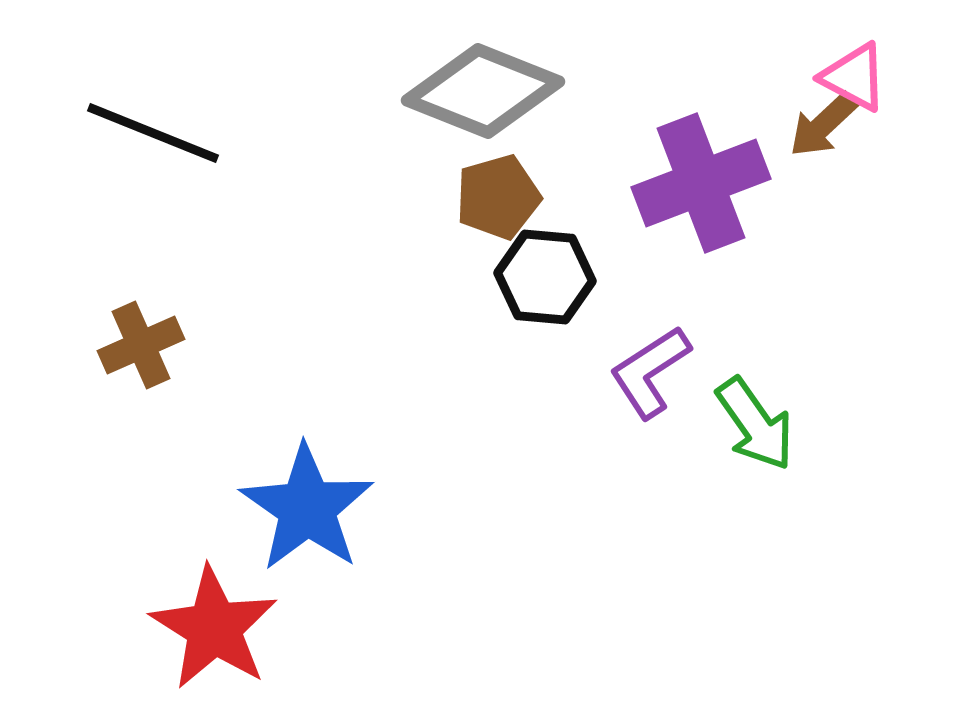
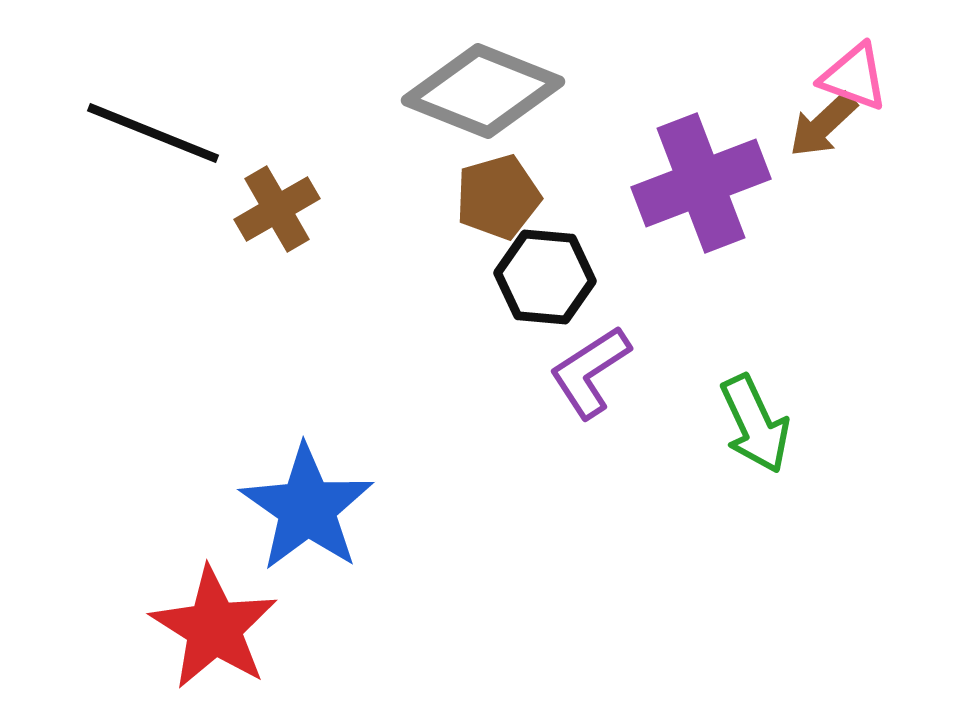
pink triangle: rotated 8 degrees counterclockwise
brown cross: moved 136 px right, 136 px up; rotated 6 degrees counterclockwise
purple L-shape: moved 60 px left
green arrow: rotated 10 degrees clockwise
